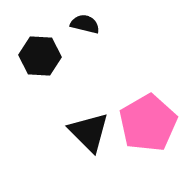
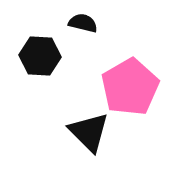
black semicircle: moved 2 px left, 1 px up
pink pentagon: moved 18 px left, 36 px up
